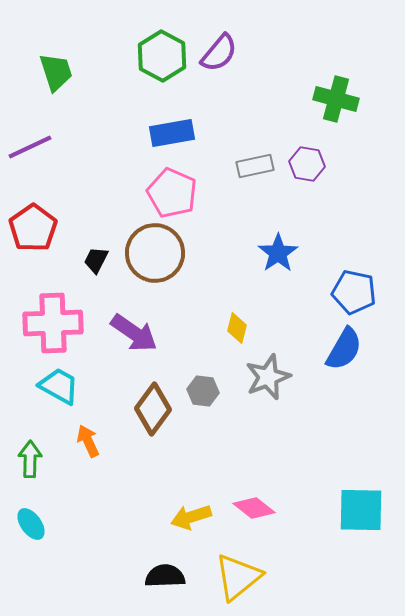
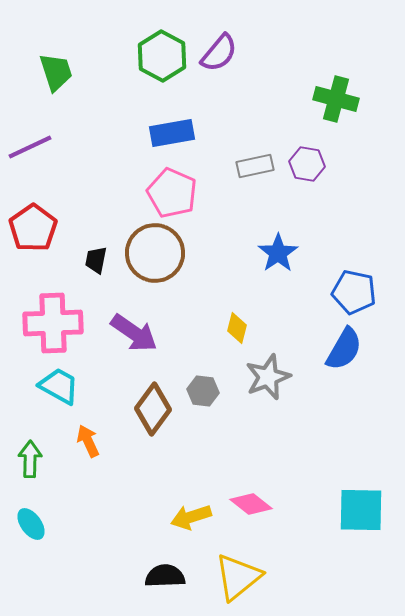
black trapezoid: rotated 16 degrees counterclockwise
pink diamond: moved 3 px left, 4 px up
